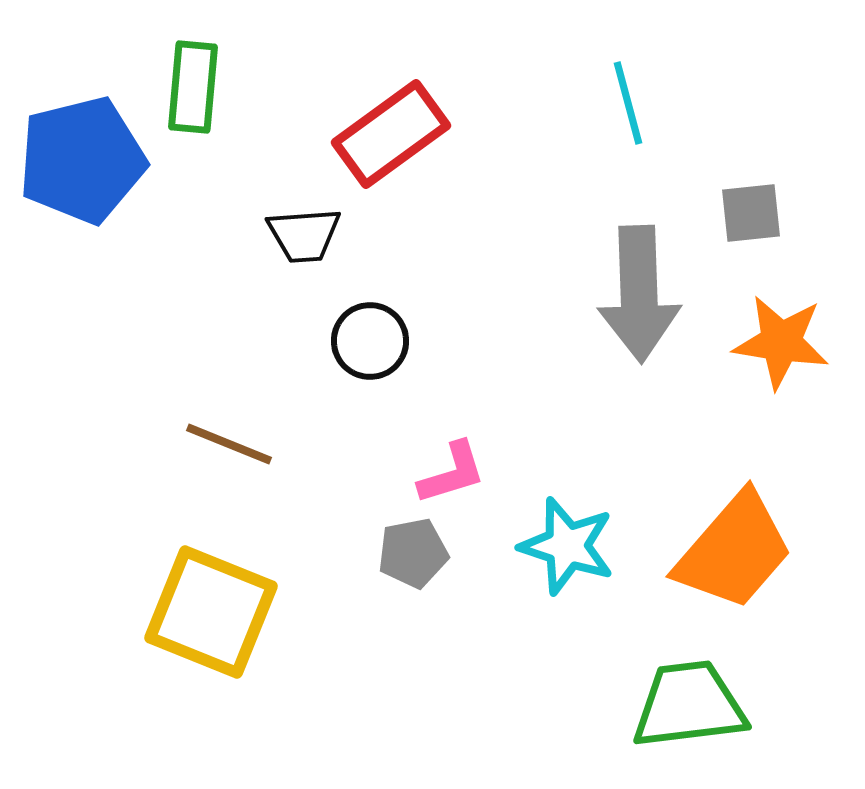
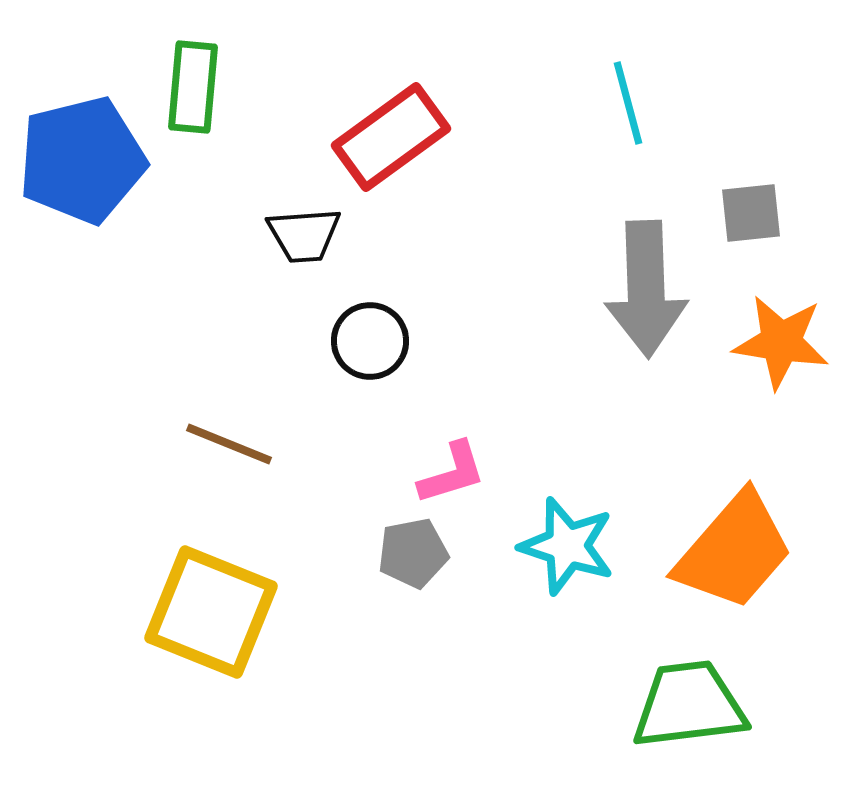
red rectangle: moved 3 px down
gray arrow: moved 7 px right, 5 px up
